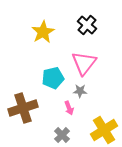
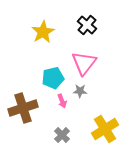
pink arrow: moved 7 px left, 7 px up
yellow cross: moved 1 px right, 1 px up
